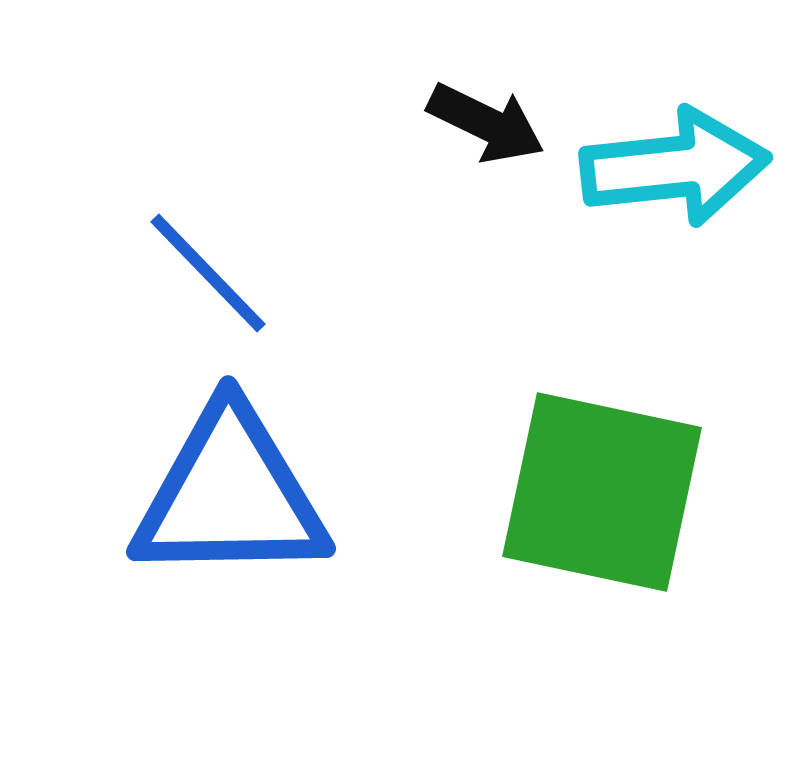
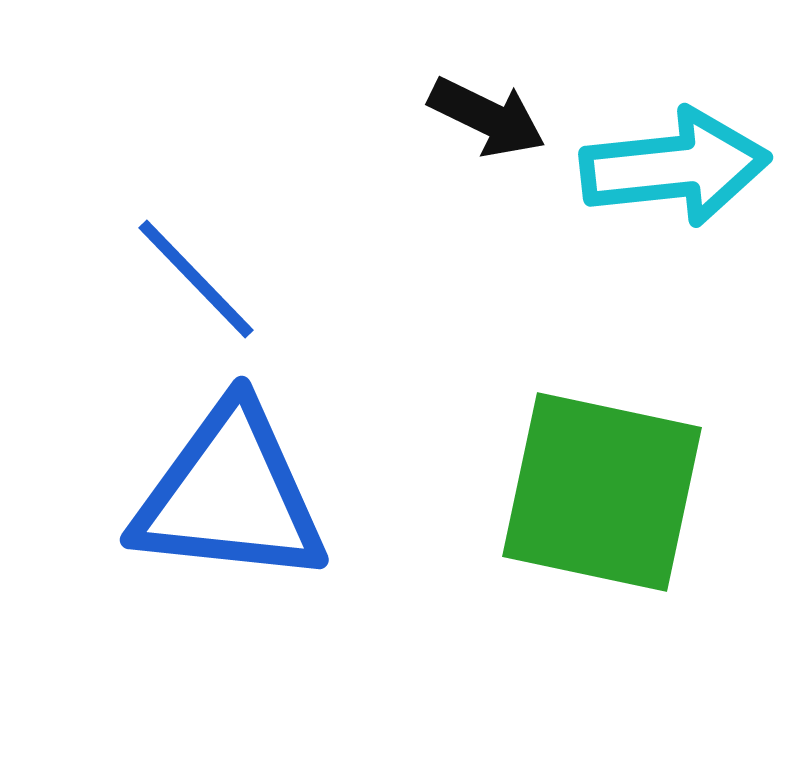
black arrow: moved 1 px right, 6 px up
blue line: moved 12 px left, 6 px down
blue triangle: rotated 7 degrees clockwise
